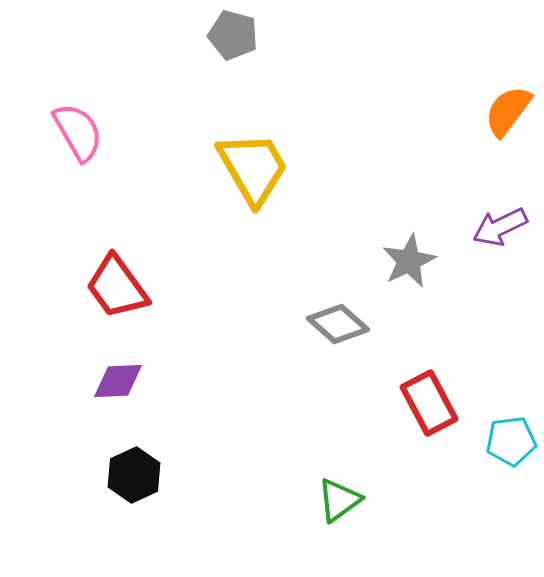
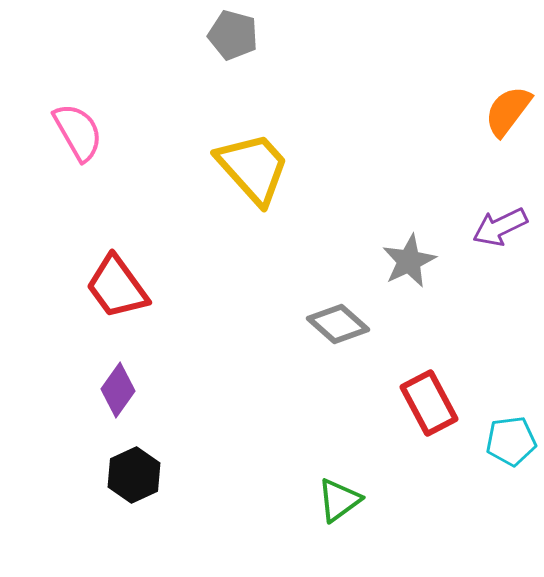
yellow trapezoid: rotated 12 degrees counterclockwise
purple diamond: moved 9 px down; rotated 52 degrees counterclockwise
